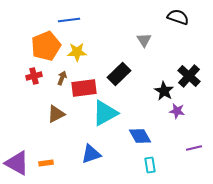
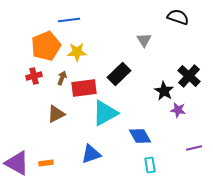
purple star: moved 1 px right, 1 px up
